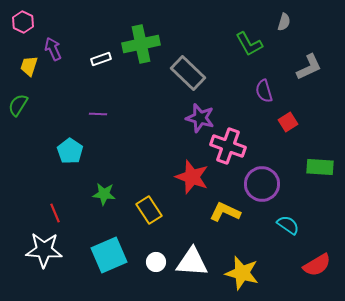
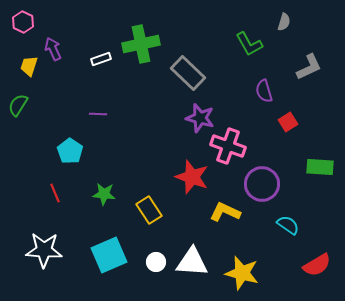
red line: moved 20 px up
